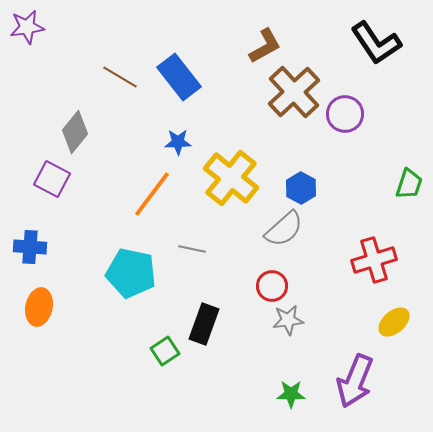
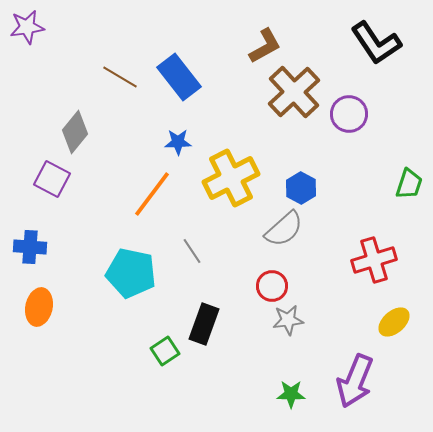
purple circle: moved 4 px right
yellow cross: rotated 24 degrees clockwise
gray line: moved 2 px down; rotated 44 degrees clockwise
